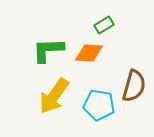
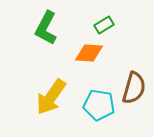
green L-shape: moved 2 px left, 22 px up; rotated 60 degrees counterclockwise
brown semicircle: moved 2 px down
yellow arrow: moved 3 px left, 1 px down
